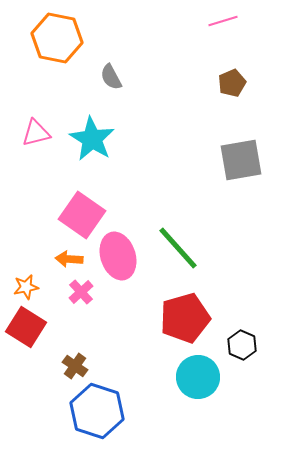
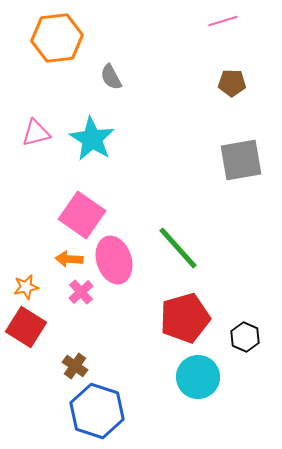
orange hexagon: rotated 18 degrees counterclockwise
brown pentagon: rotated 24 degrees clockwise
pink ellipse: moved 4 px left, 4 px down
black hexagon: moved 3 px right, 8 px up
